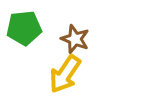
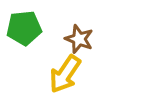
brown star: moved 4 px right
